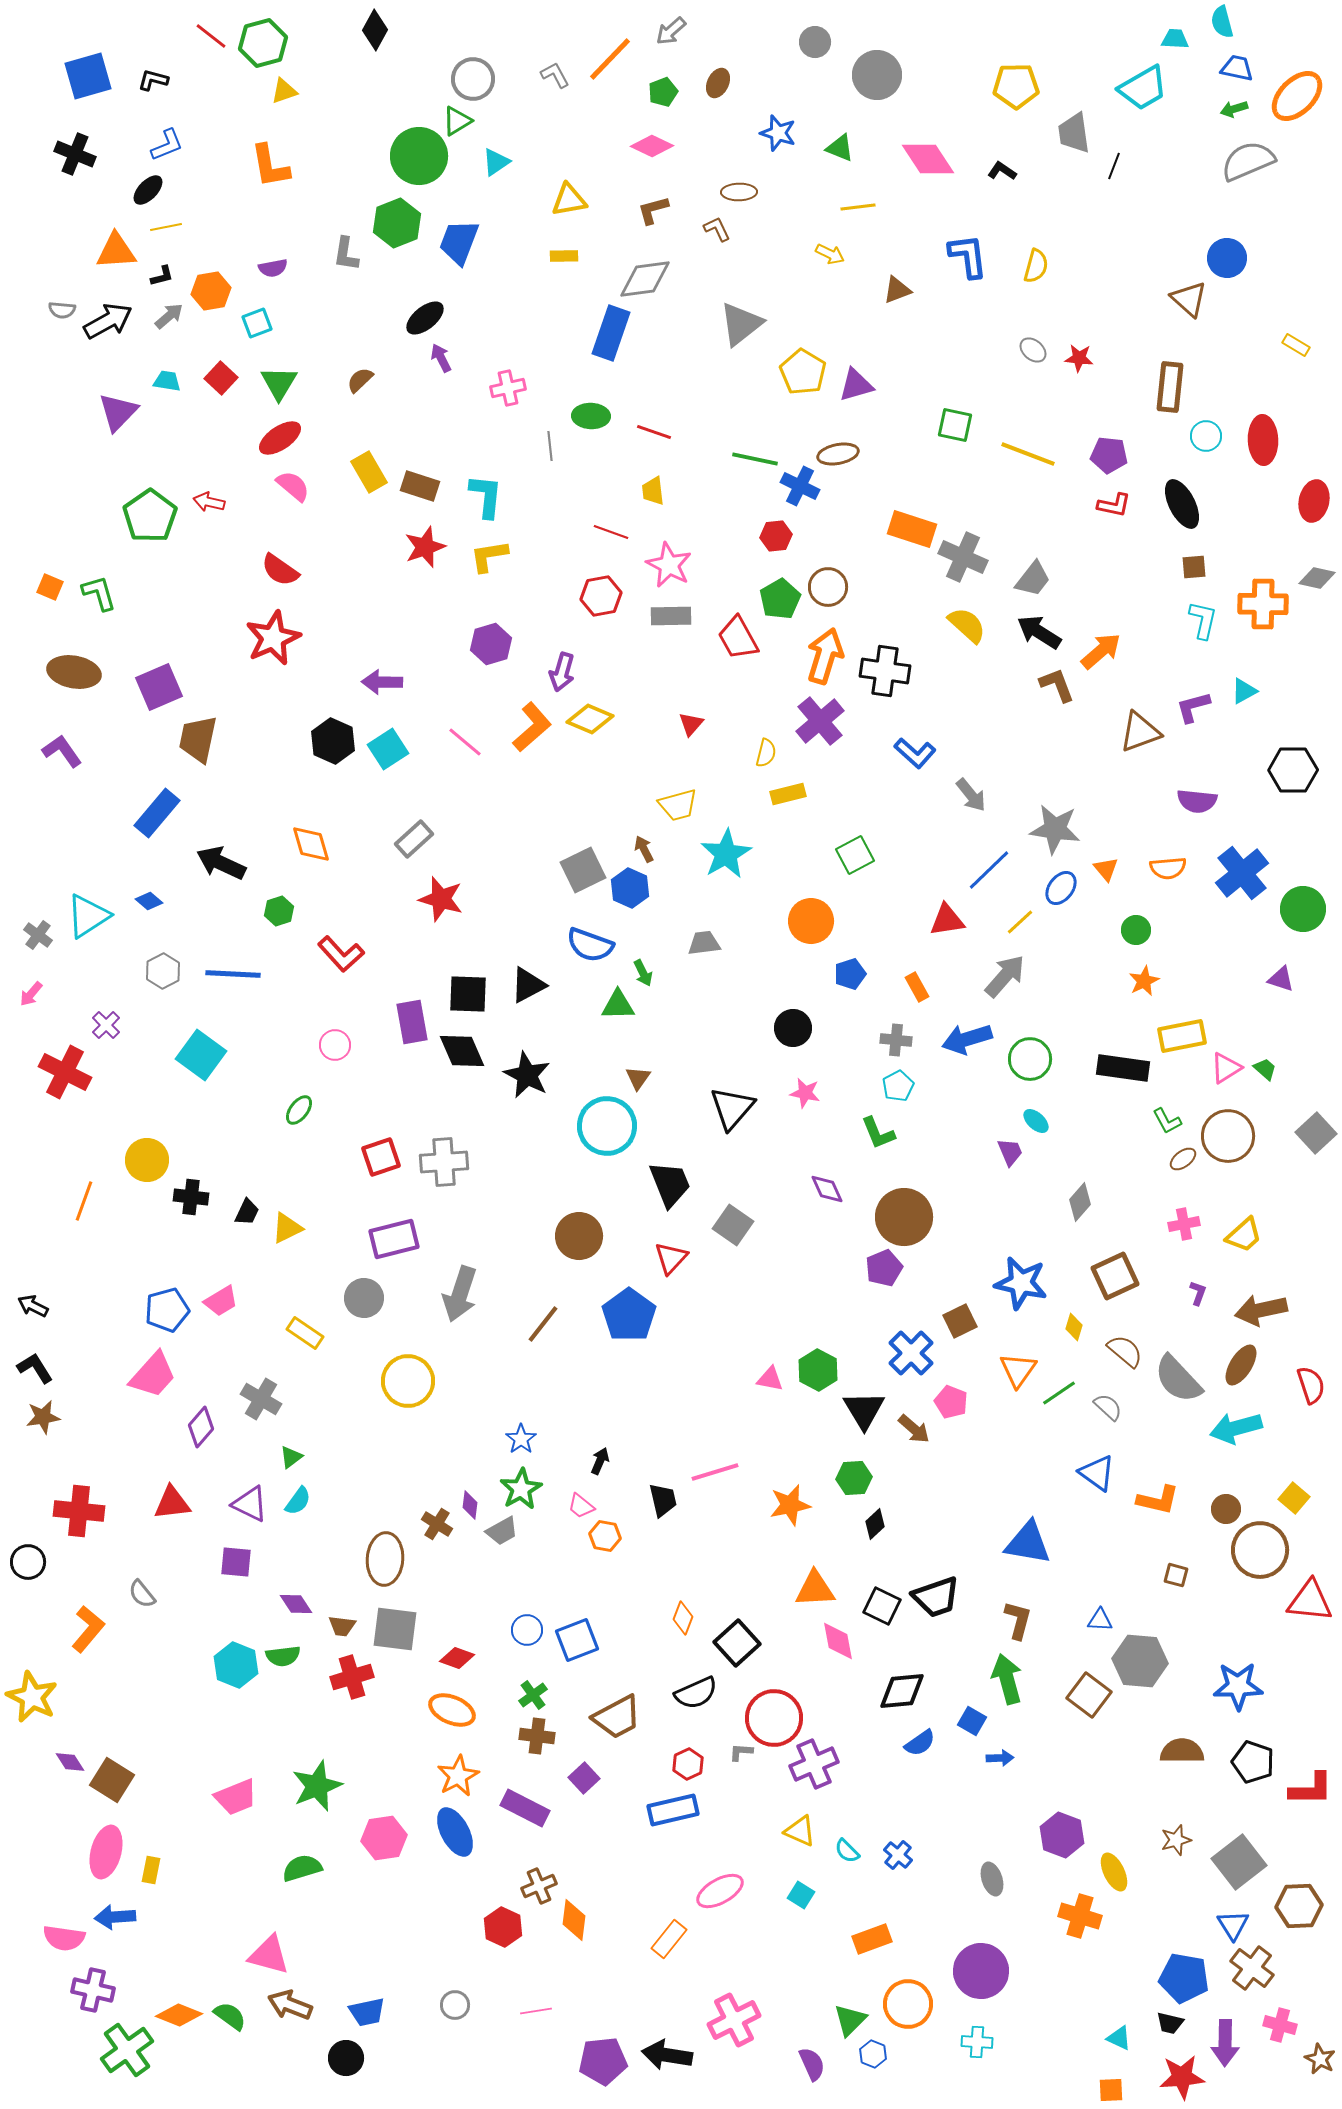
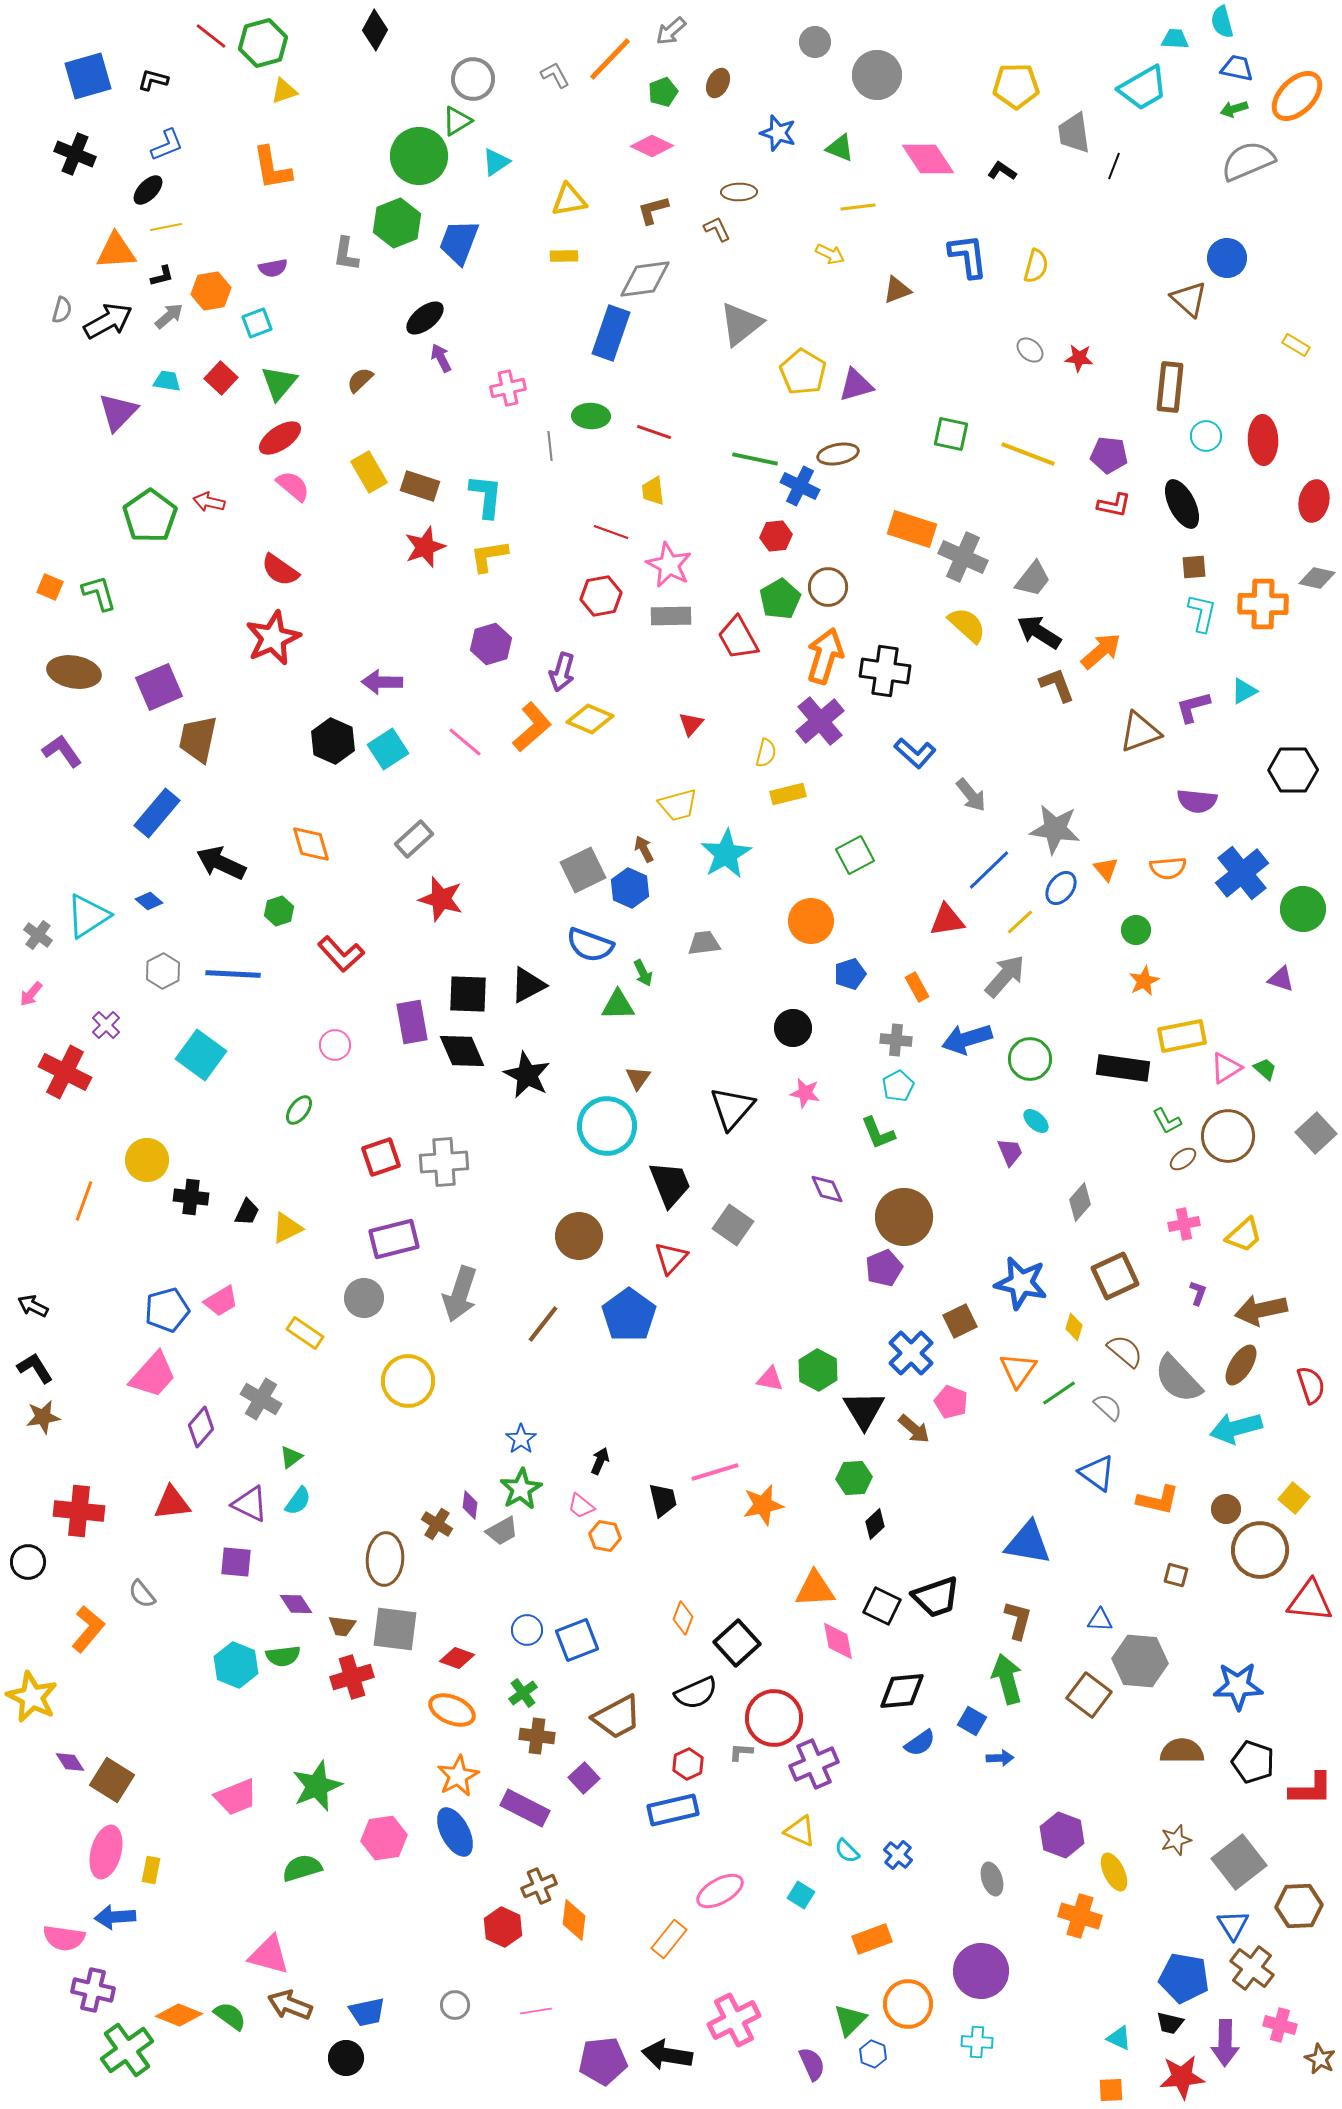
orange L-shape at (270, 166): moved 2 px right, 2 px down
gray semicircle at (62, 310): rotated 80 degrees counterclockwise
gray ellipse at (1033, 350): moved 3 px left
green triangle at (279, 383): rotated 9 degrees clockwise
green square at (955, 425): moved 4 px left, 9 px down
cyan L-shape at (1203, 620): moved 1 px left, 7 px up
orange star at (790, 1505): moved 27 px left
green cross at (533, 1695): moved 10 px left, 2 px up
